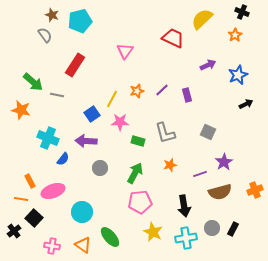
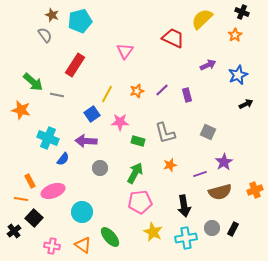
yellow line at (112, 99): moved 5 px left, 5 px up
